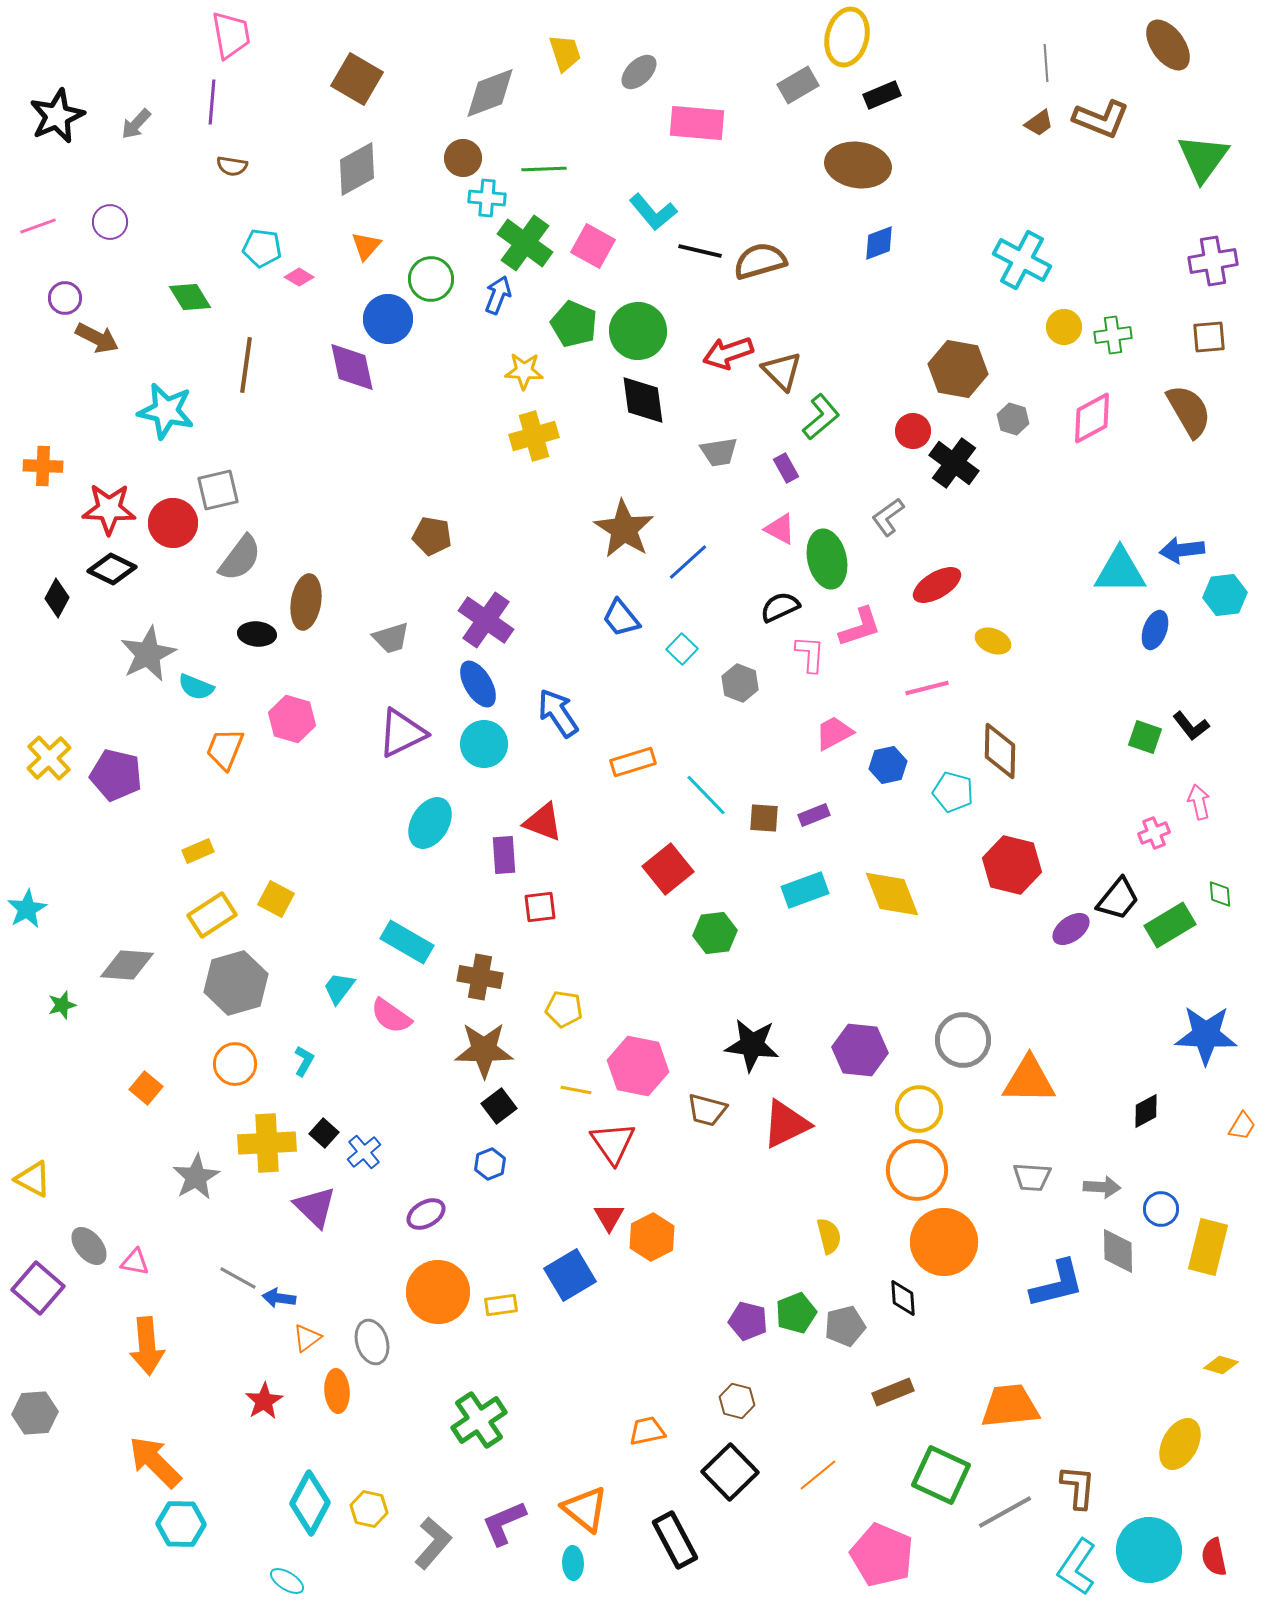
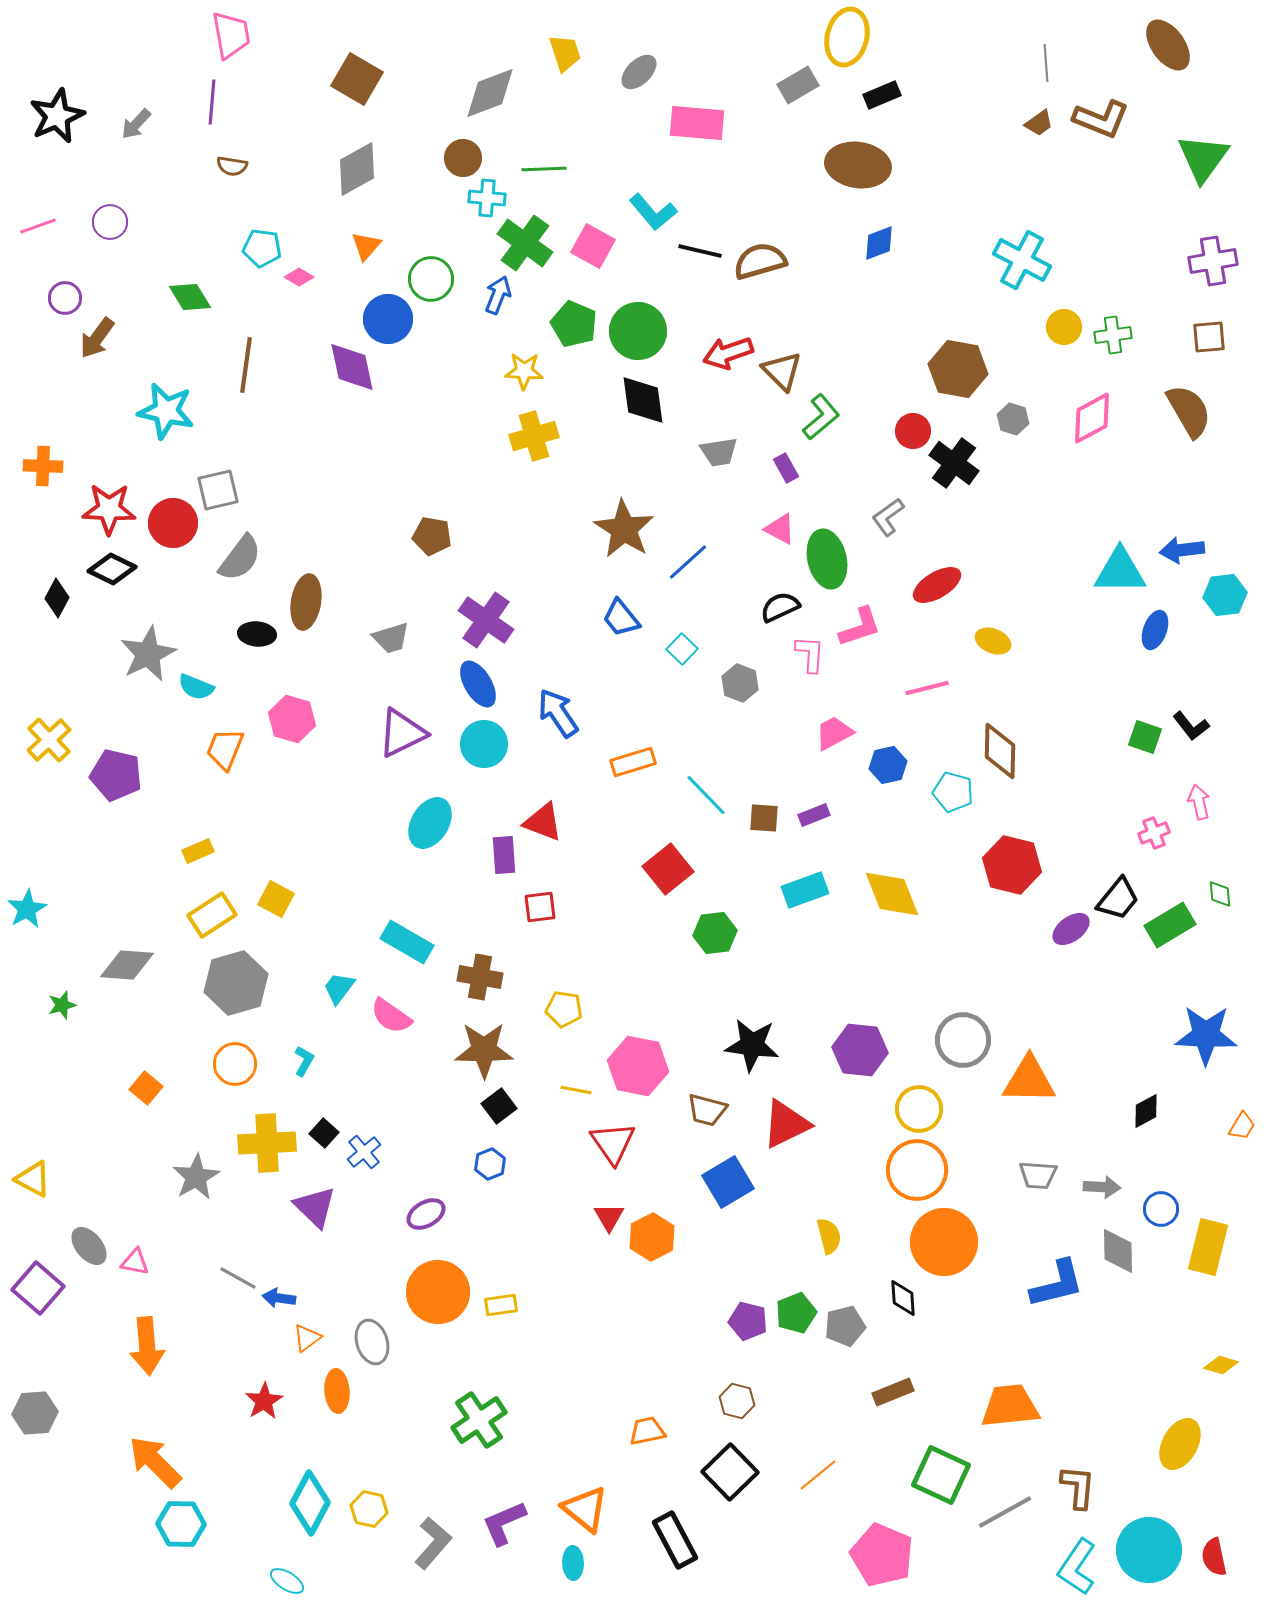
brown arrow at (97, 338): rotated 99 degrees clockwise
yellow cross at (49, 758): moved 18 px up
gray trapezoid at (1032, 1177): moved 6 px right, 2 px up
blue square at (570, 1275): moved 158 px right, 93 px up
